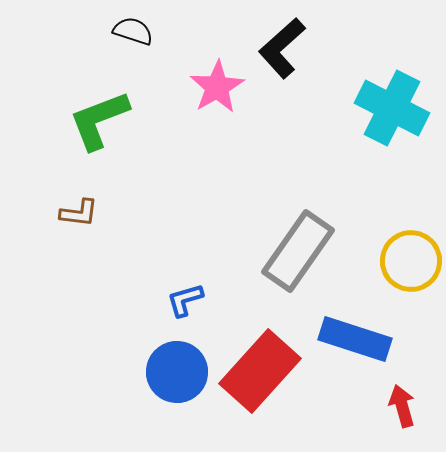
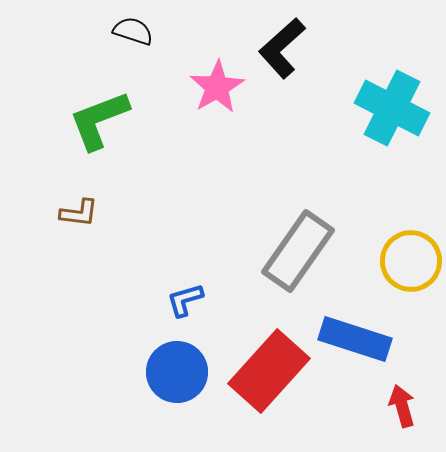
red rectangle: moved 9 px right
